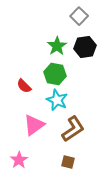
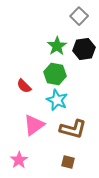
black hexagon: moved 1 px left, 2 px down
brown L-shape: rotated 48 degrees clockwise
